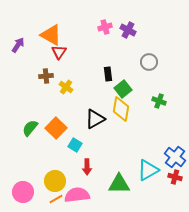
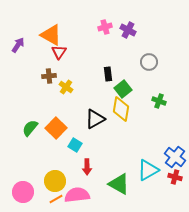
brown cross: moved 3 px right
green triangle: rotated 30 degrees clockwise
